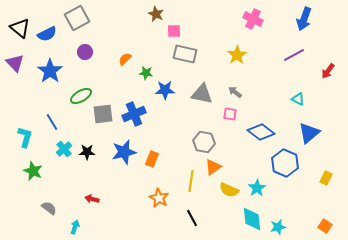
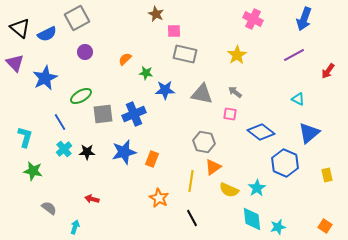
blue star at (50, 71): moved 5 px left, 7 px down; rotated 10 degrees clockwise
blue line at (52, 122): moved 8 px right
green star at (33, 171): rotated 12 degrees counterclockwise
yellow rectangle at (326, 178): moved 1 px right, 3 px up; rotated 40 degrees counterclockwise
